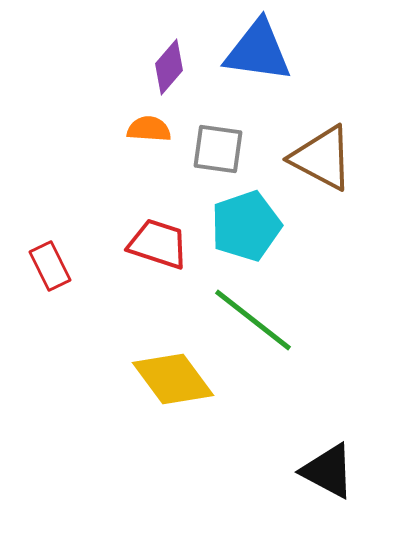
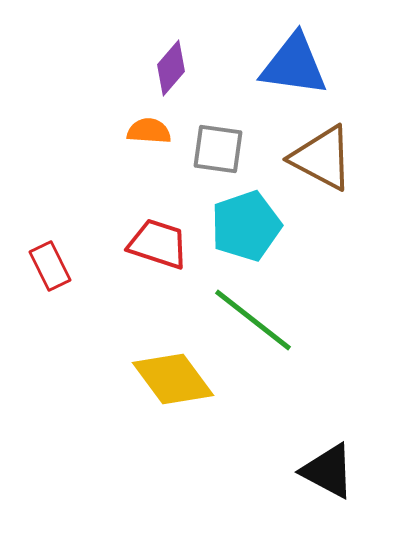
blue triangle: moved 36 px right, 14 px down
purple diamond: moved 2 px right, 1 px down
orange semicircle: moved 2 px down
